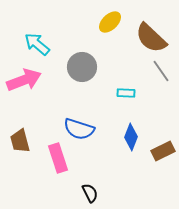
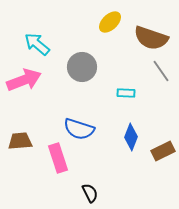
brown semicircle: rotated 24 degrees counterclockwise
brown trapezoid: rotated 100 degrees clockwise
